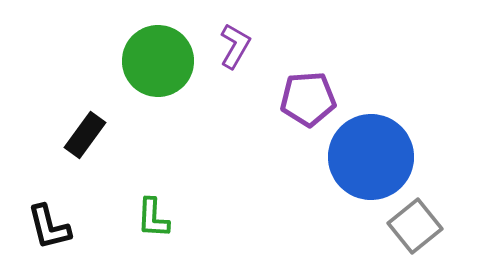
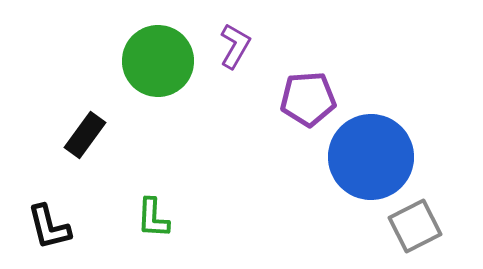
gray square: rotated 12 degrees clockwise
